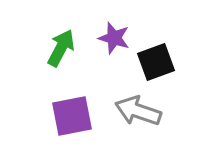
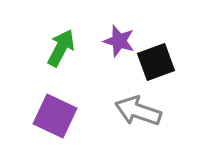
purple star: moved 5 px right, 3 px down
purple square: moved 17 px left; rotated 36 degrees clockwise
